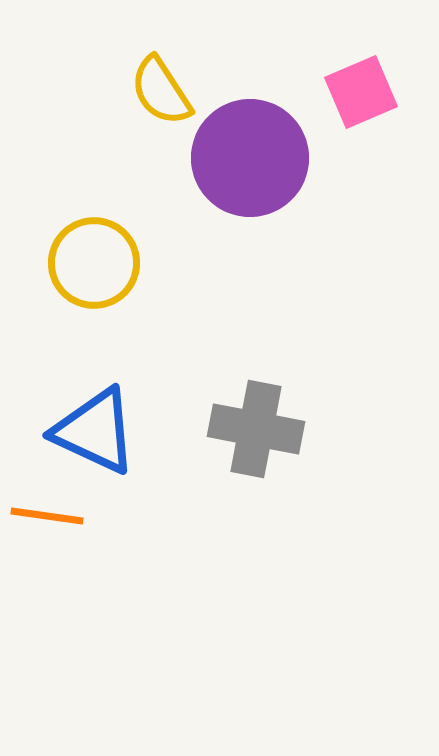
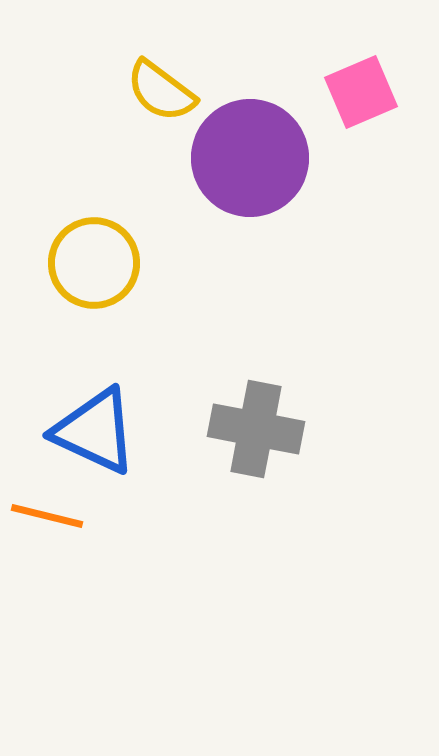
yellow semicircle: rotated 20 degrees counterclockwise
orange line: rotated 6 degrees clockwise
